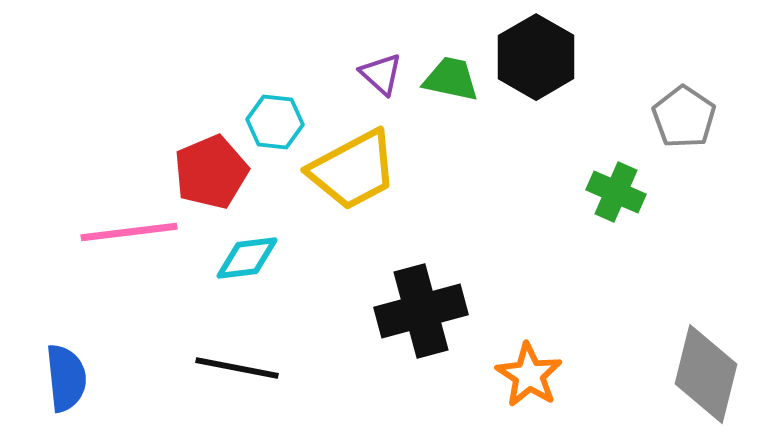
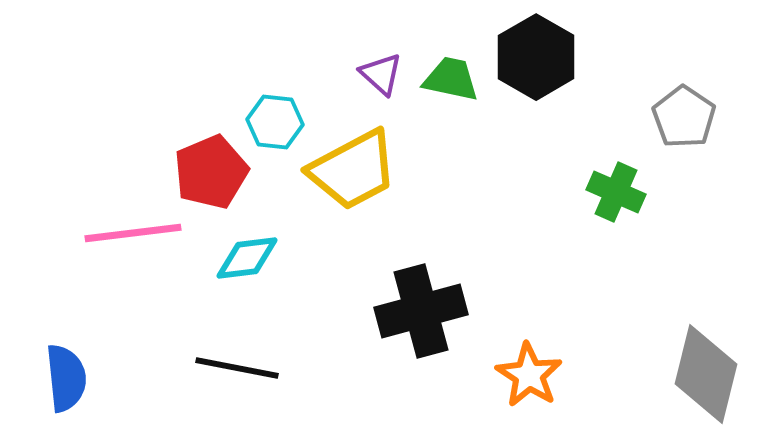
pink line: moved 4 px right, 1 px down
